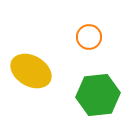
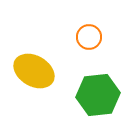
yellow ellipse: moved 3 px right
